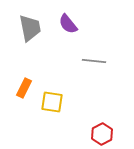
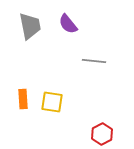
gray trapezoid: moved 2 px up
orange rectangle: moved 1 px left, 11 px down; rotated 30 degrees counterclockwise
